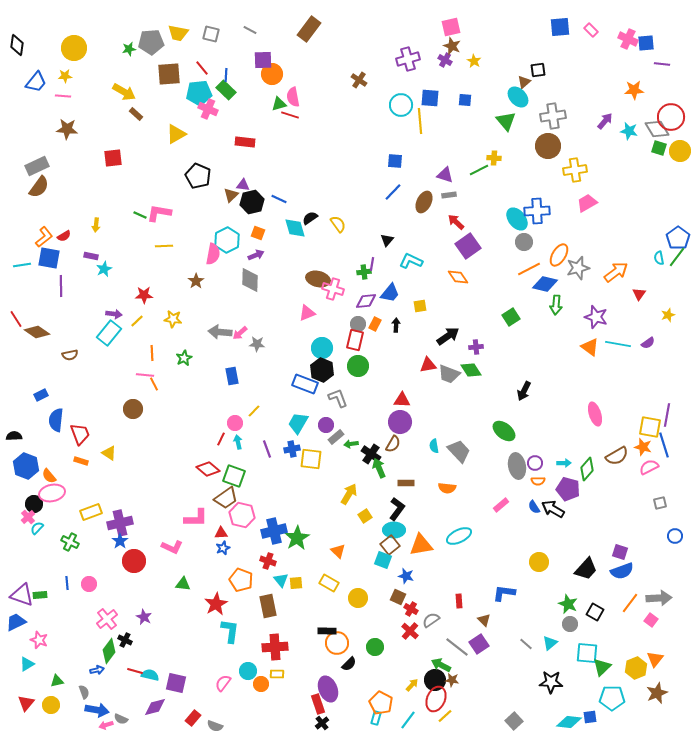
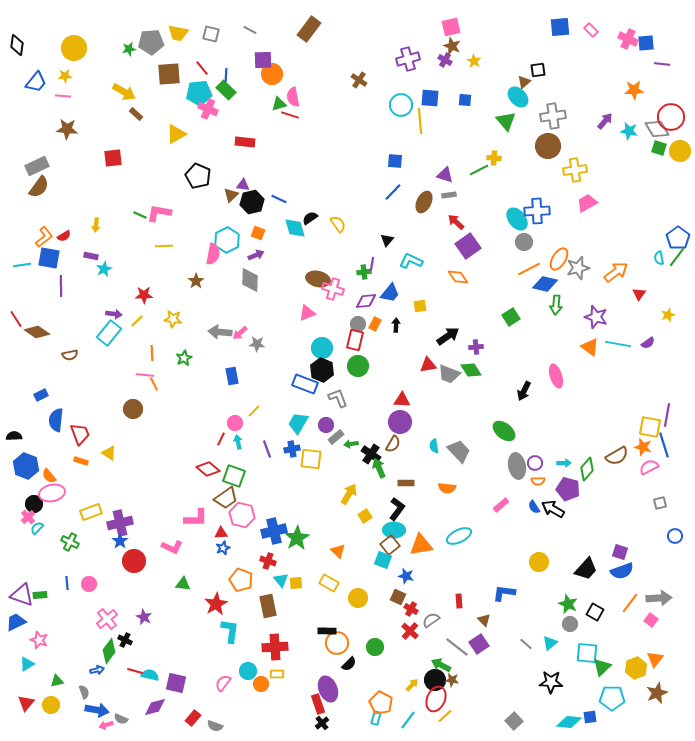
orange ellipse at (559, 255): moved 4 px down
pink ellipse at (595, 414): moved 39 px left, 38 px up
